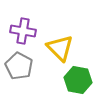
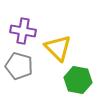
yellow triangle: moved 2 px left
gray pentagon: rotated 12 degrees counterclockwise
